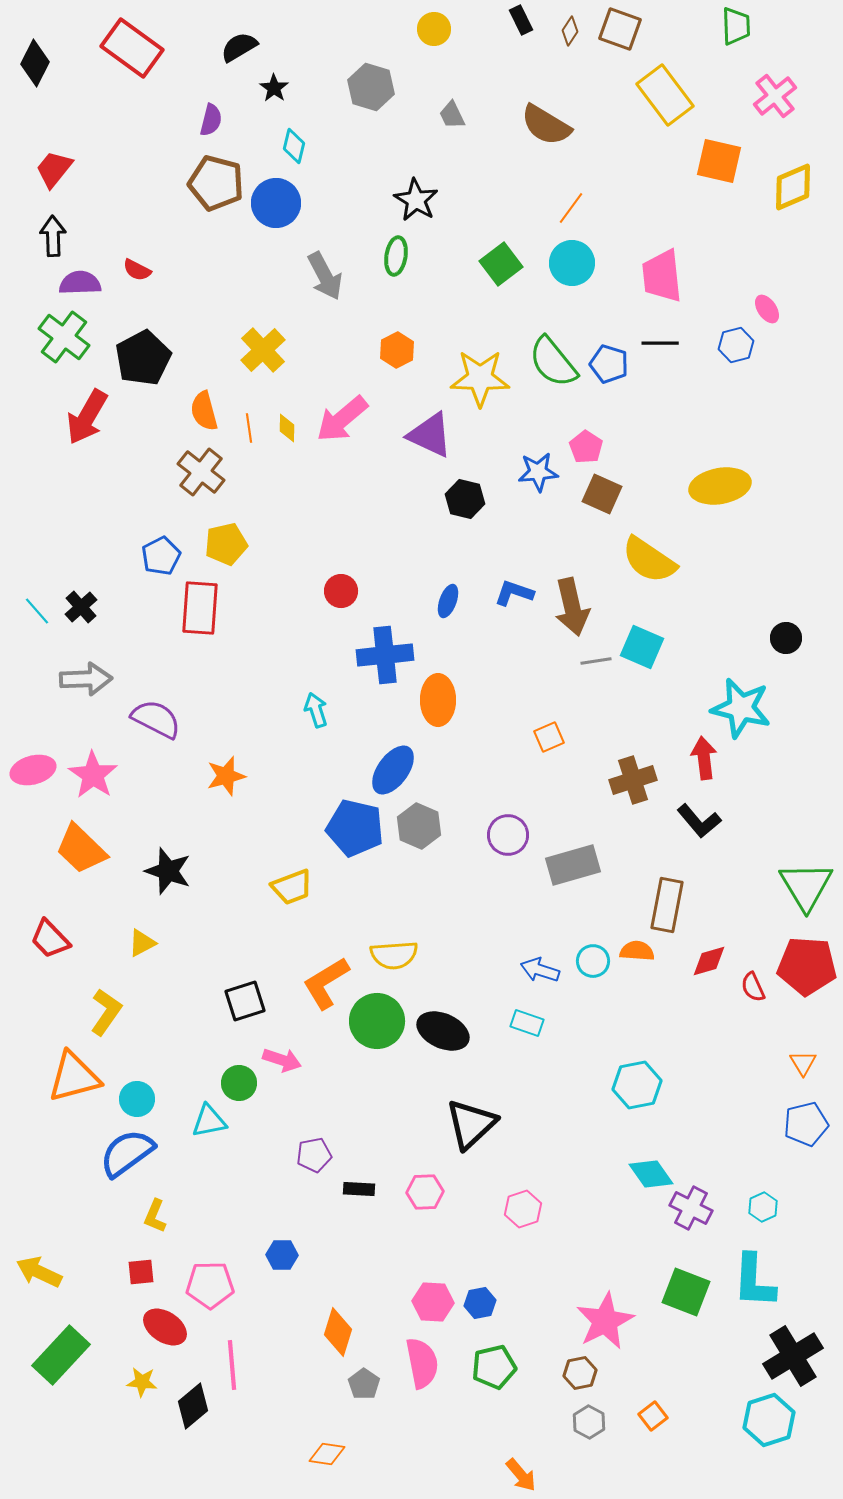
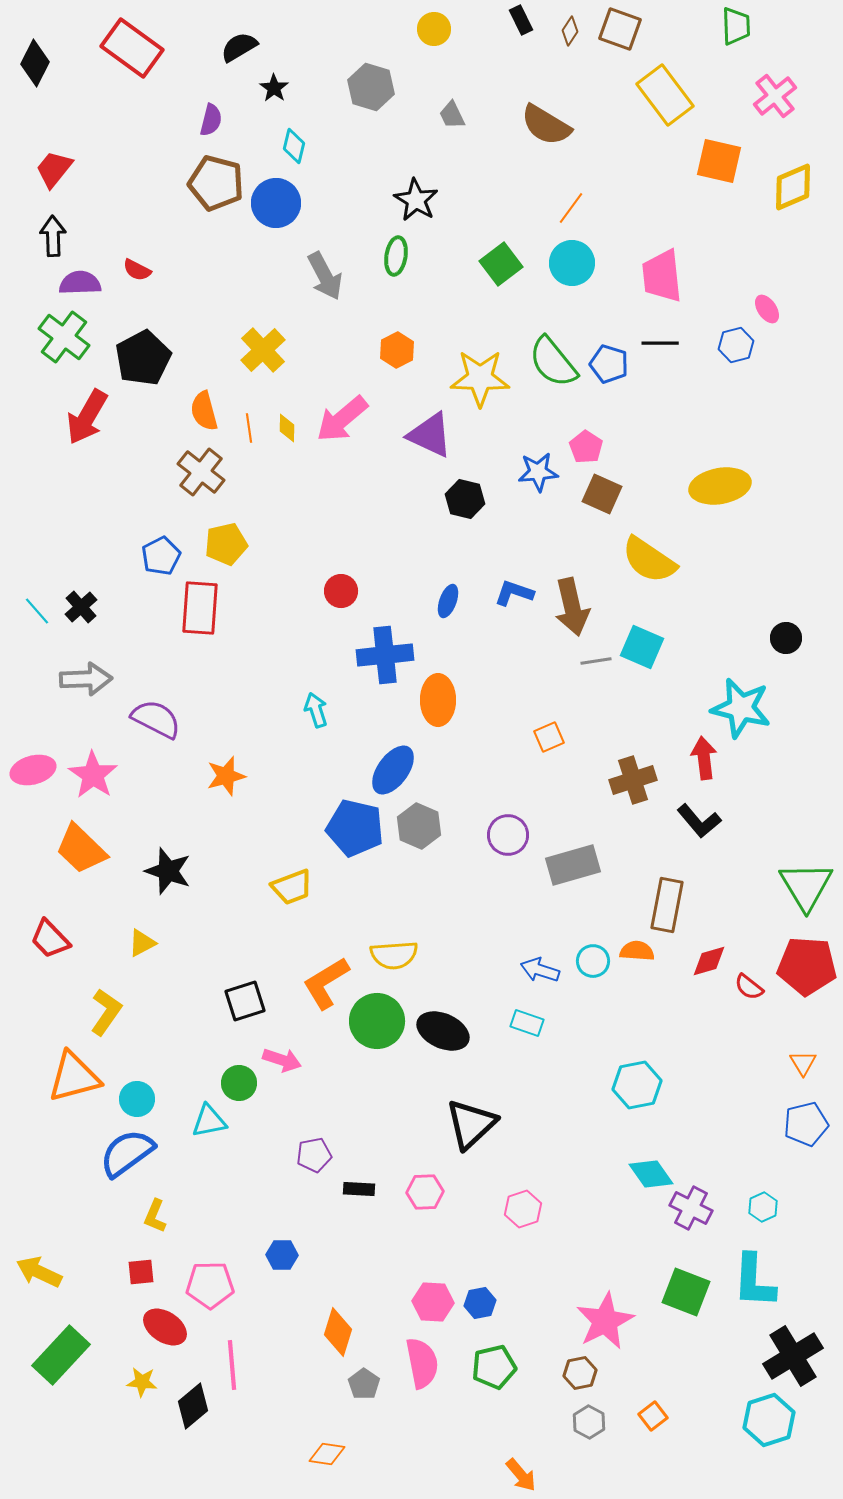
red semicircle at (753, 987): moved 4 px left; rotated 28 degrees counterclockwise
